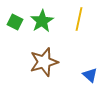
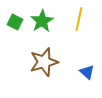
blue triangle: moved 3 px left, 3 px up
